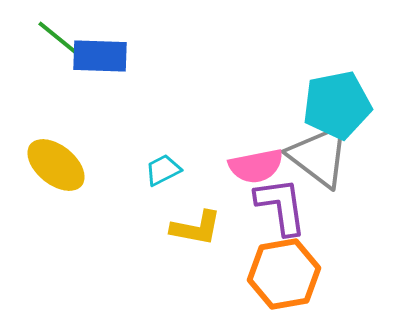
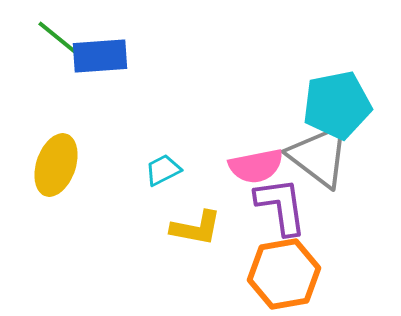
blue rectangle: rotated 6 degrees counterclockwise
yellow ellipse: rotated 70 degrees clockwise
